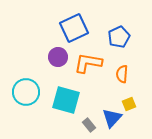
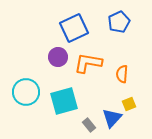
blue pentagon: moved 15 px up
cyan square: moved 2 px left, 1 px down; rotated 32 degrees counterclockwise
